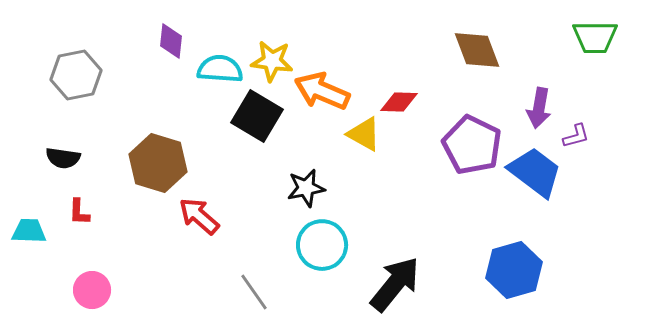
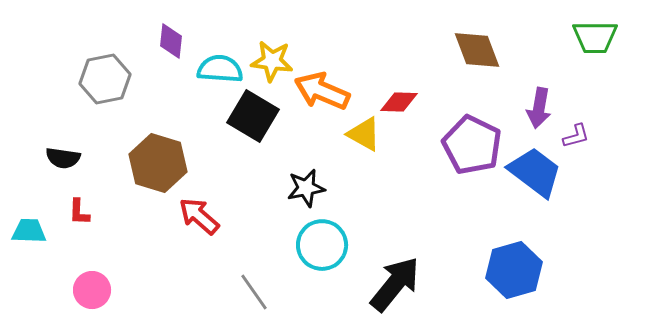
gray hexagon: moved 29 px right, 4 px down
black square: moved 4 px left
